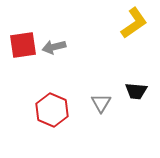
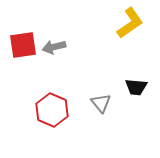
yellow L-shape: moved 4 px left
black trapezoid: moved 4 px up
gray triangle: rotated 10 degrees counterclockwise
